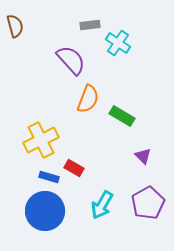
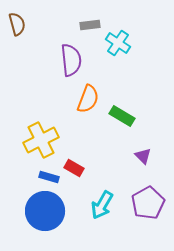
brown semicircle: moved 2 px right, 2 px up
purple semicircle: rotated 36 degrees clockwise
